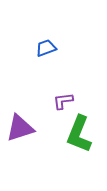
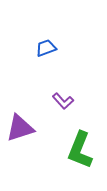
purple L-shape: rotated 125 degrees counterclockwise
green L-shape: moved 1 px right, 16 px down
